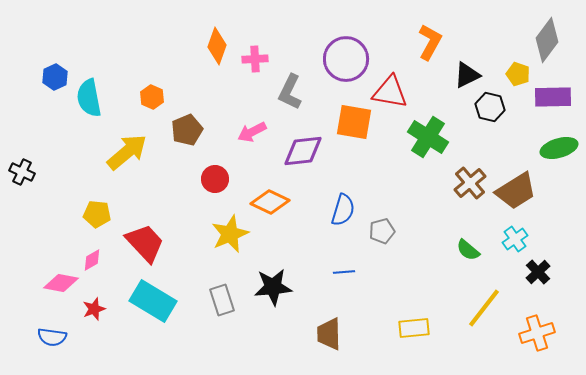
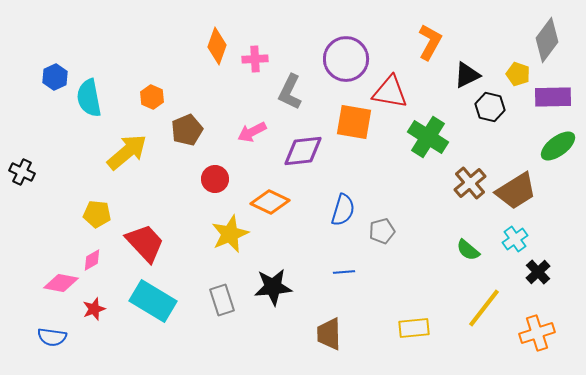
green ellipse at (559, 148): moved 1 px left, 2 px up; rotated 21 degrees counterclockwise
